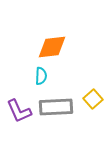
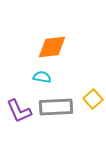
cyan semicircle: moved 1 px right, 1 px down; rotated 84 degrees counterclockwise
